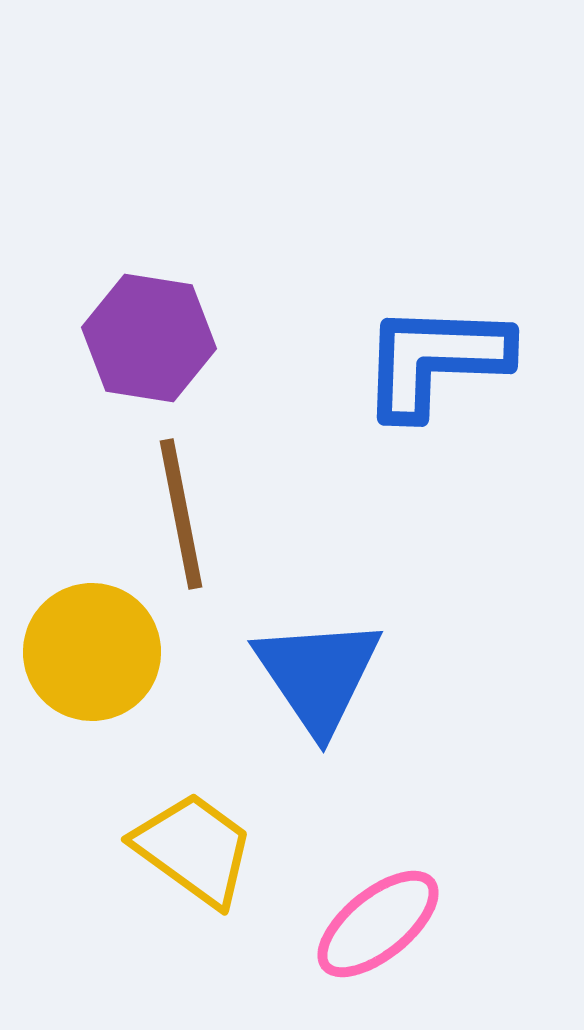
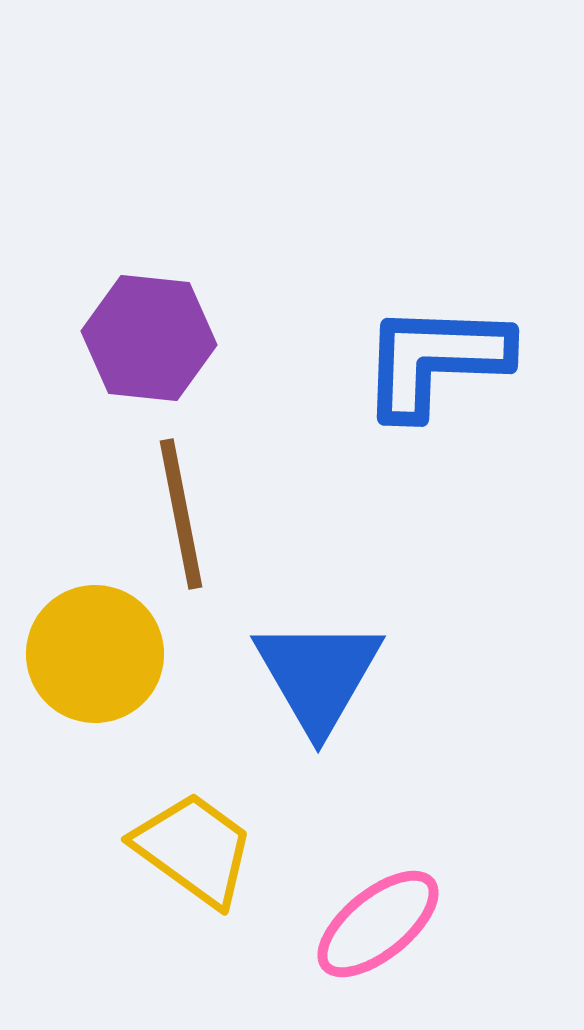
purple hexagon: rotated 3 degrees counterclockwise
yellow circle: moved 3 px right, 2 px down
blue triangle: rotated 4 degrees clockwise
